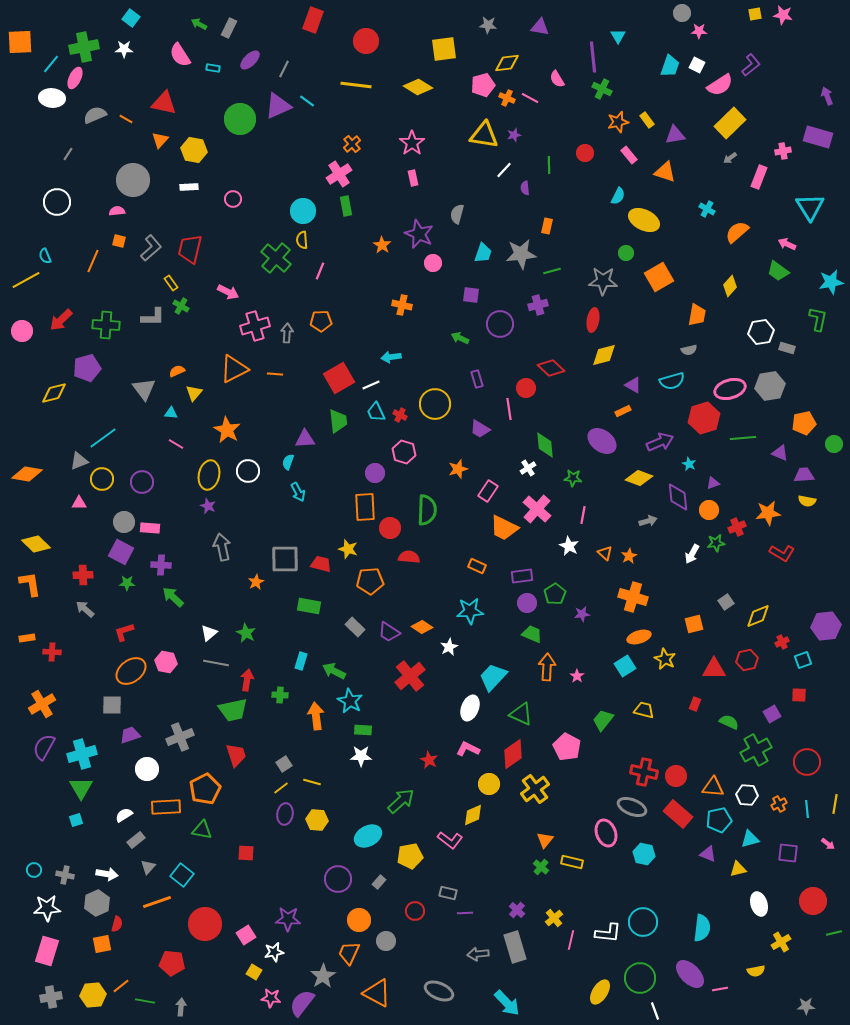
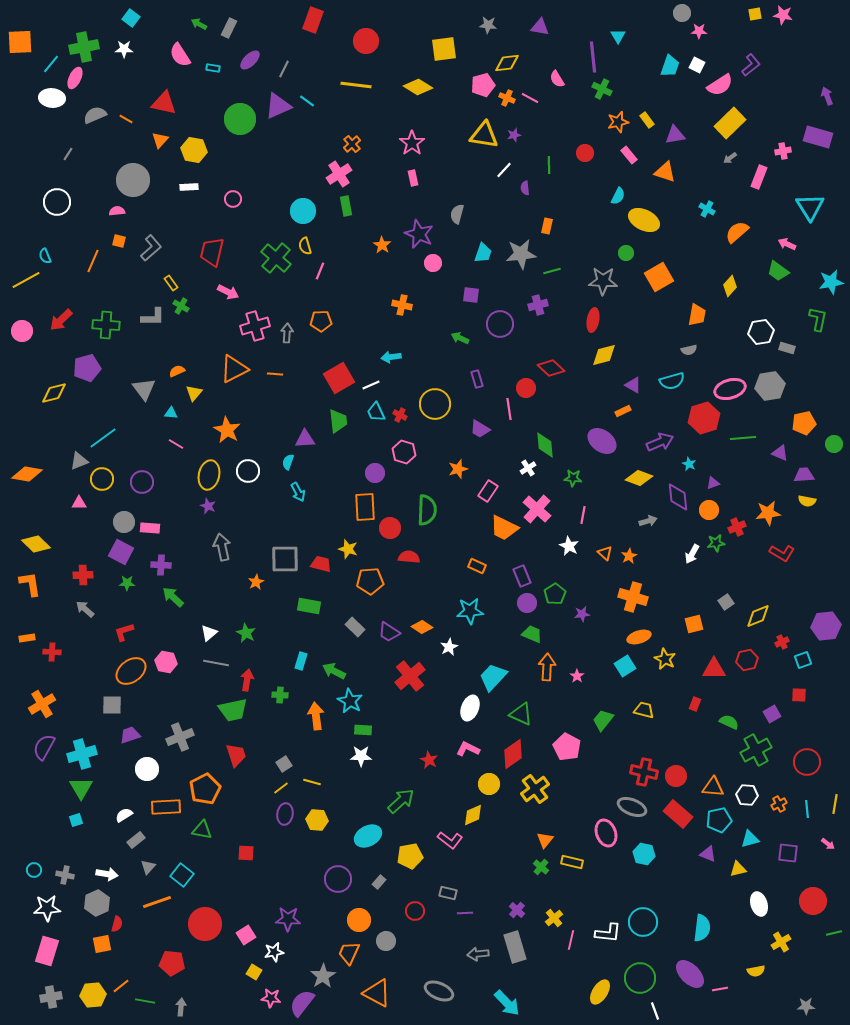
yellow semicircle at (302, 240): moved 3 px right, 6 px down; rotated 12 degrees counterclockwise
red trapezoid at (190, 249): moved 22 px right, 3 px down
purple rectangle at (522, 576): rotated 75 degrees clockwise
